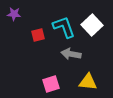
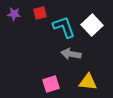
red square: moved 2 px right, 22 px up
